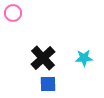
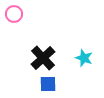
pink circle: moved 1 px right, 1 px down
cyan star: rotated 24 degrees clockwise
